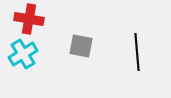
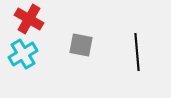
red cross: rotated 20 degrees clockwise
gray square: moved 1 px up
